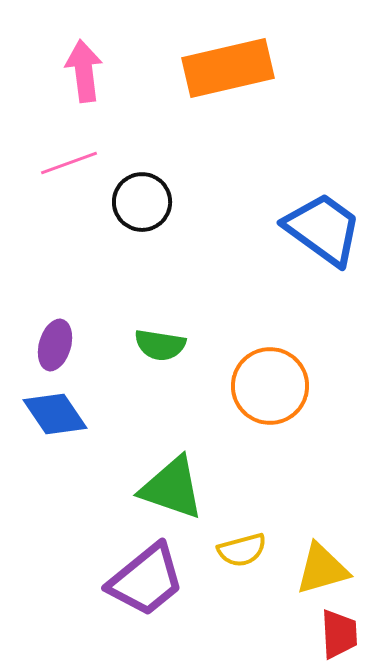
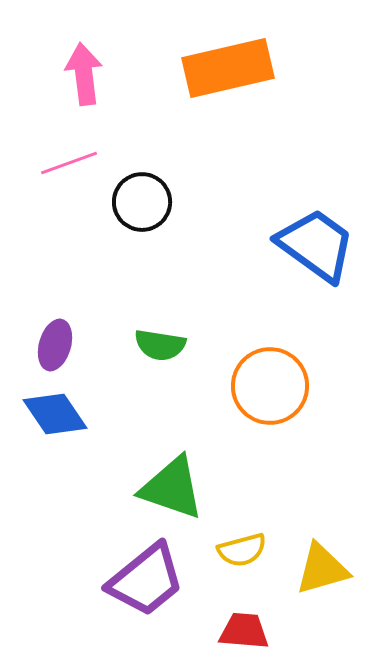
pink arrow: moved 3 px down
blue trapezoid: moved 7 px left, 16 px down
red trapezoid: moved 95 px left, 3 px up; rotated 82 degrees counterclockwise
